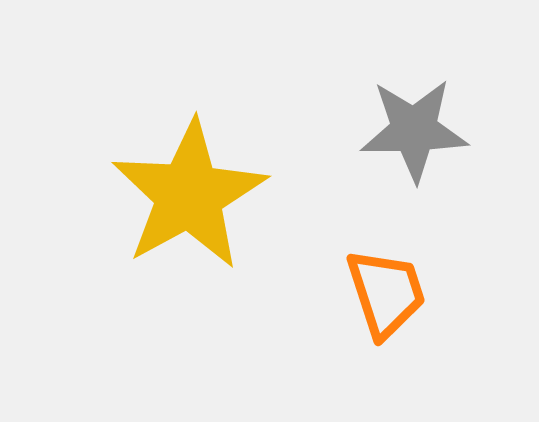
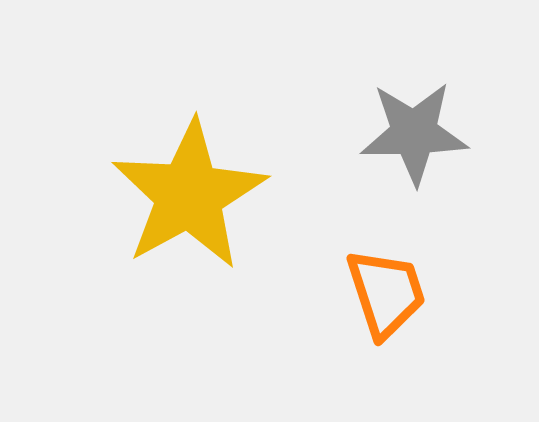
gray star: moved 3 px down
